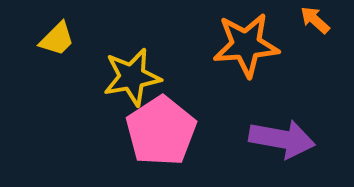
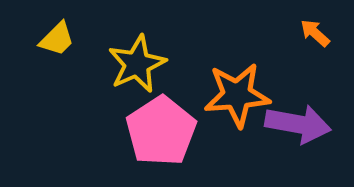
orange arrow: moved 13 px down
orange star: moved 9 px left, 50 px down
yellow star: moved 5 px right, 13 px up; rotated 14 degrees counterclockwise
purple arrow: moved 16 px right, 15 px up
